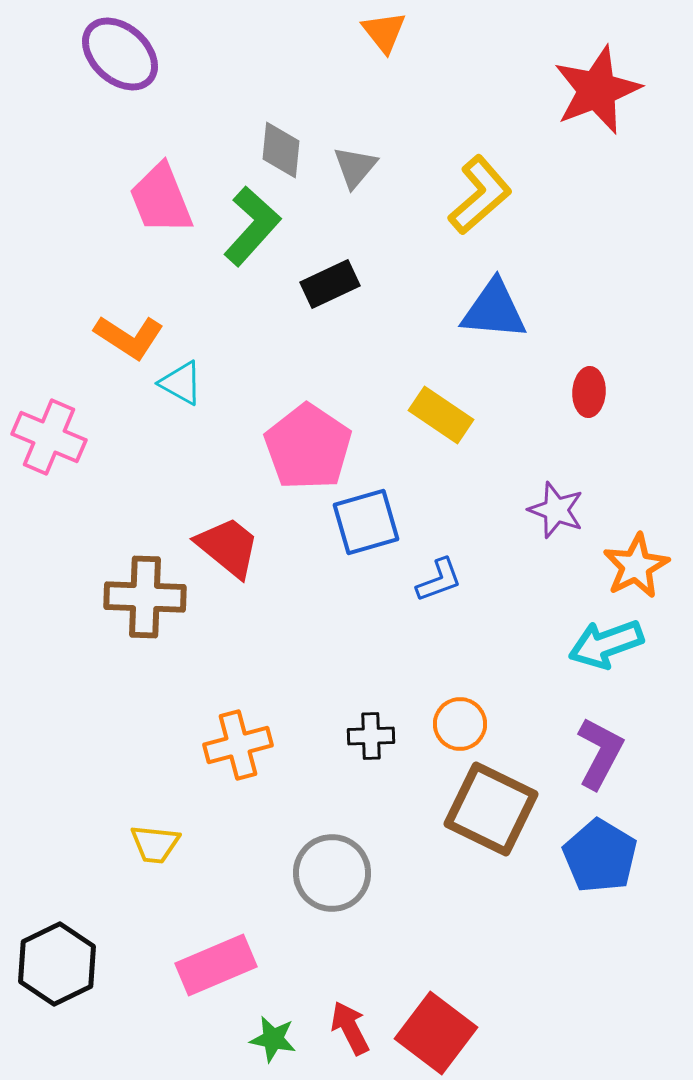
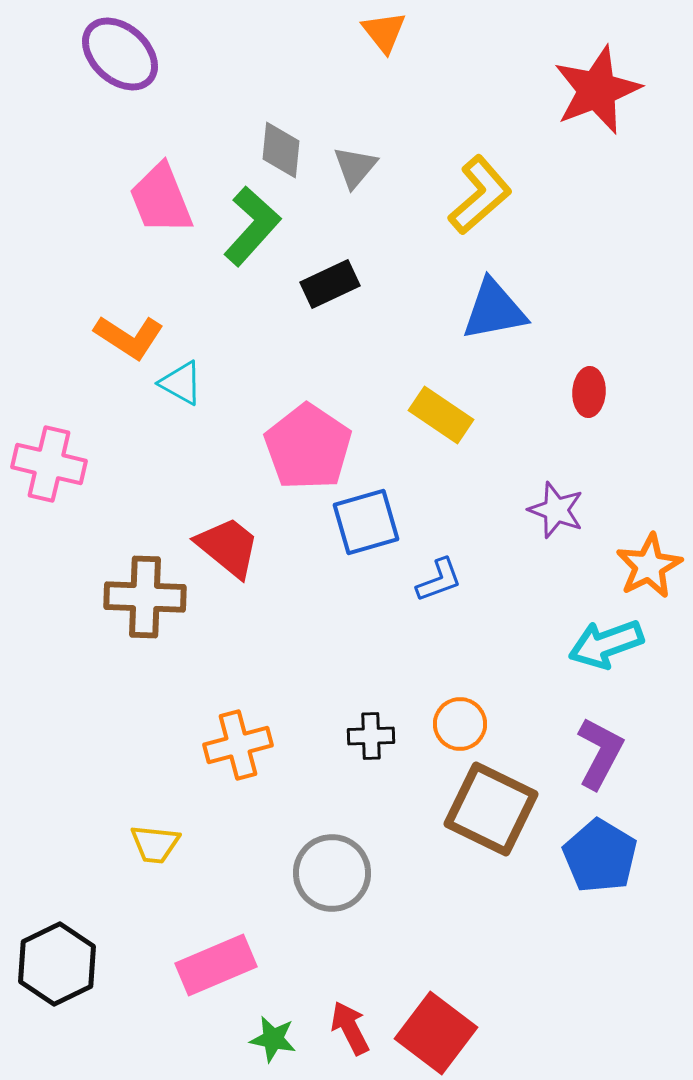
blue triangle: rotated 16 degrees counterclockwise
pink cross: moved 27 px down; rotated 10 degrees counterclockwise
orange star: moved 13 px right
